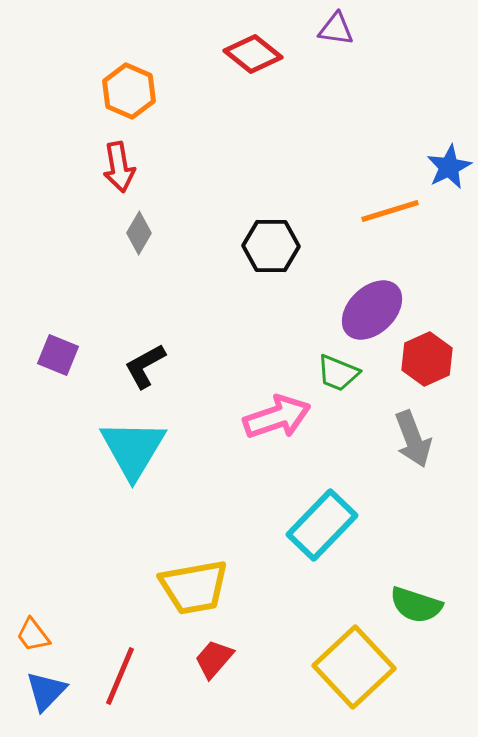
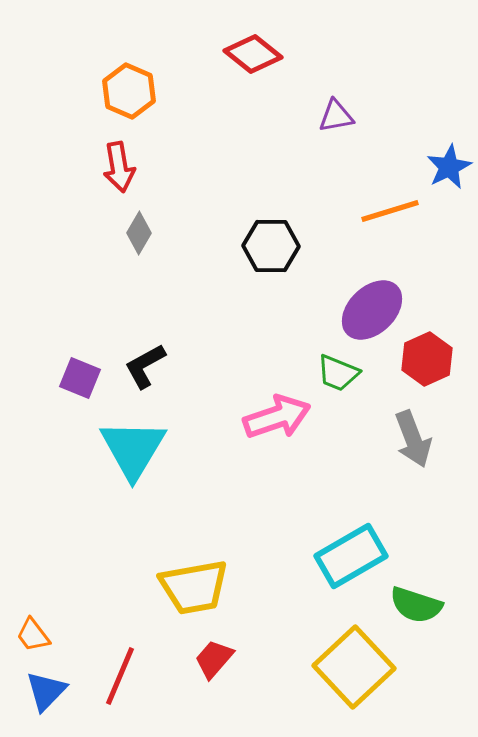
purple triangle: moved 87 px down; rotated 18 degrees counterclockwise
purple square: moved 22 px right, 23 px down
cyan rectangle: moved 29 px right, 31 px down; rotated 16 degrees clockwise
